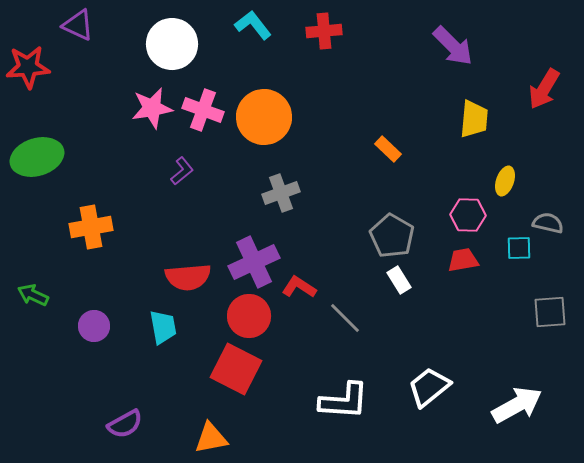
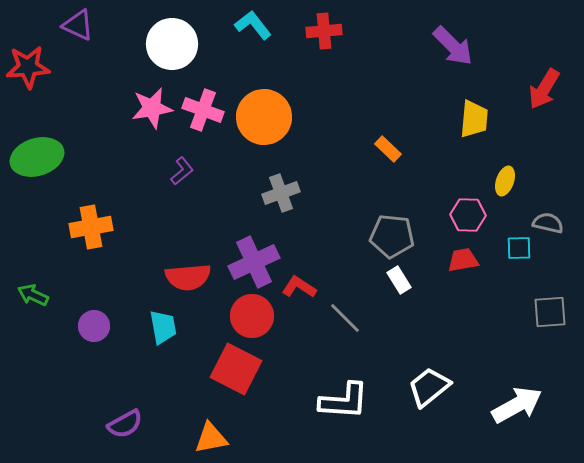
gray pentagon: rotated 24 degrees counterclockwise
red circle: moved 3 px right
